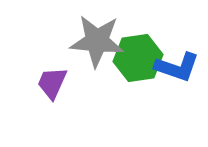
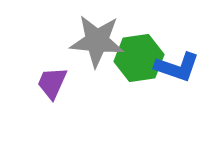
green hexagon: moved 1 px right
